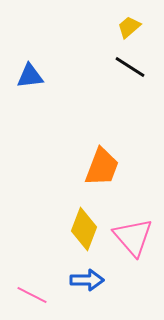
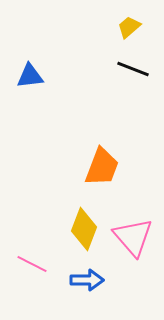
black line: moved 3 px right, 2 px down; rotated 12 degrees counterclockwise
pink line: moved 31 px up
